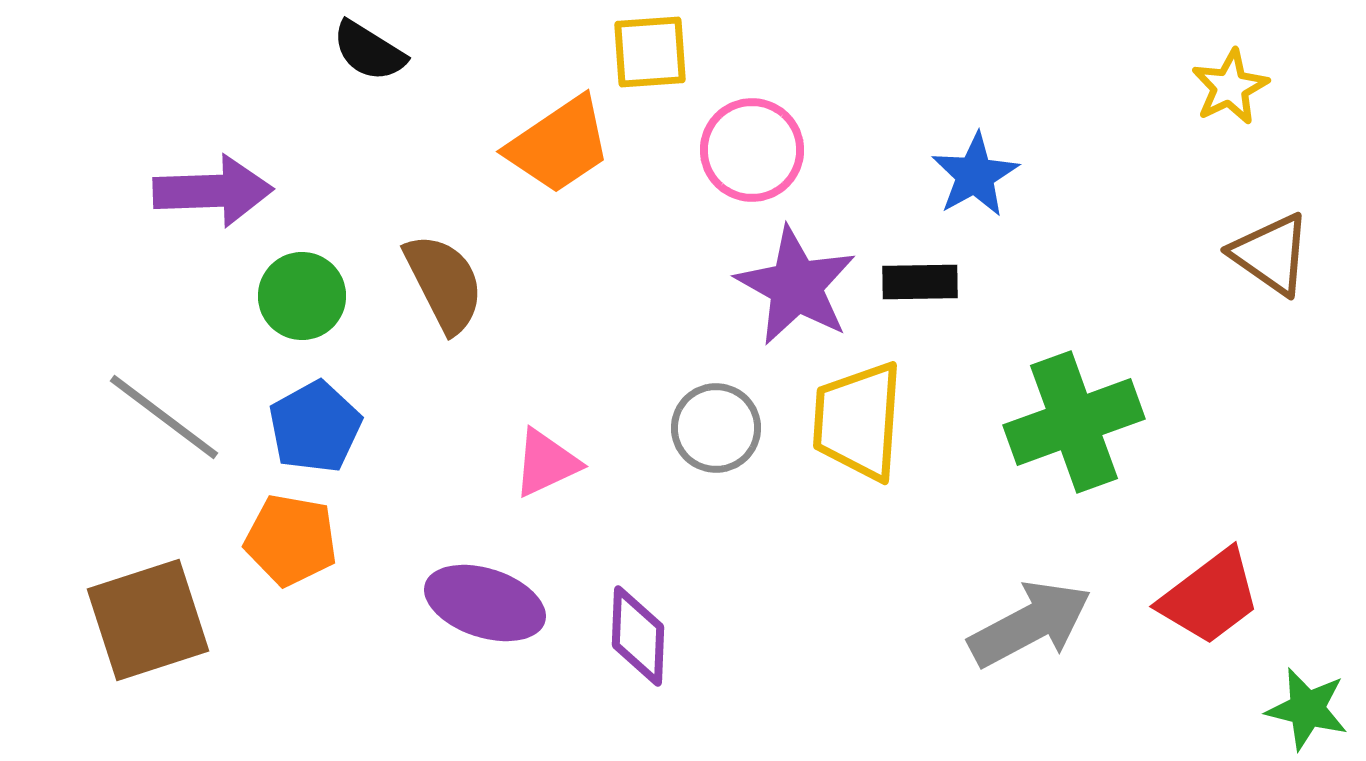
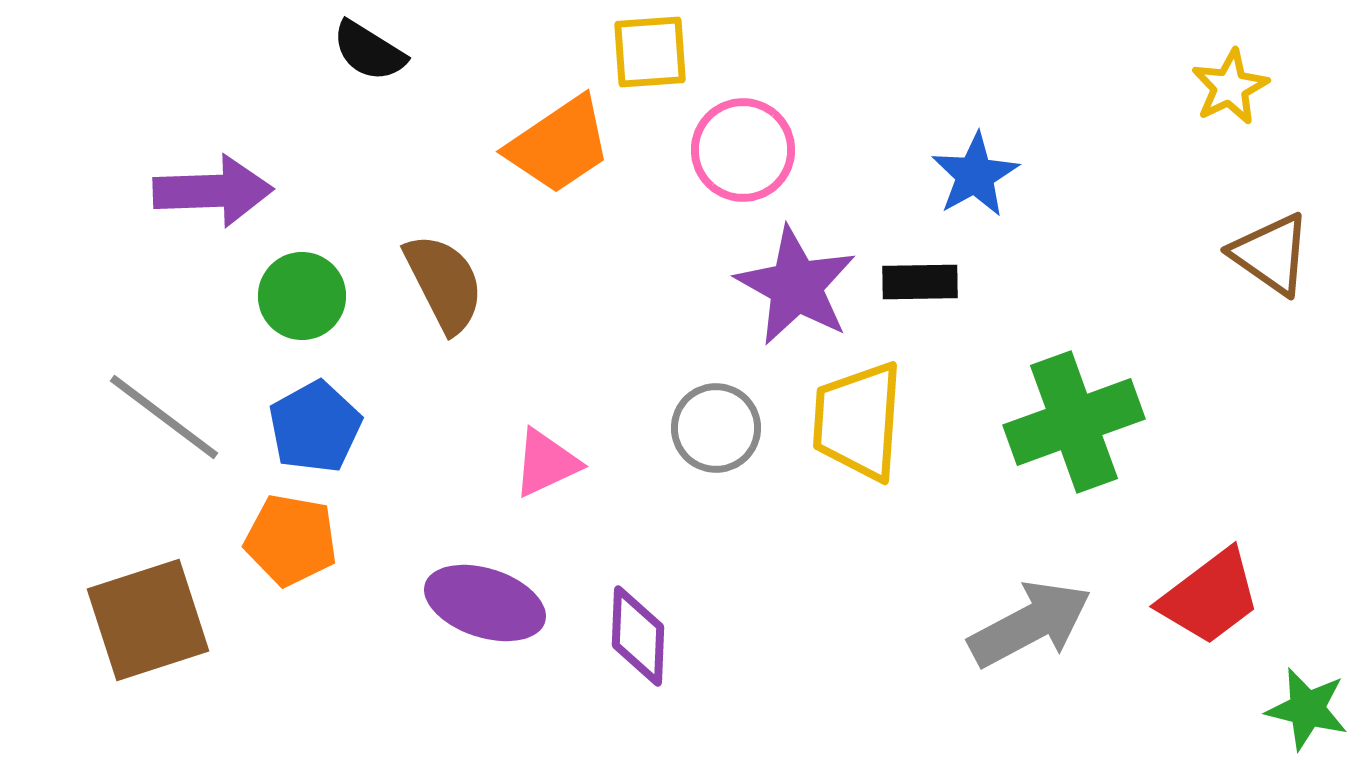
pink circle: moved 9 px left
